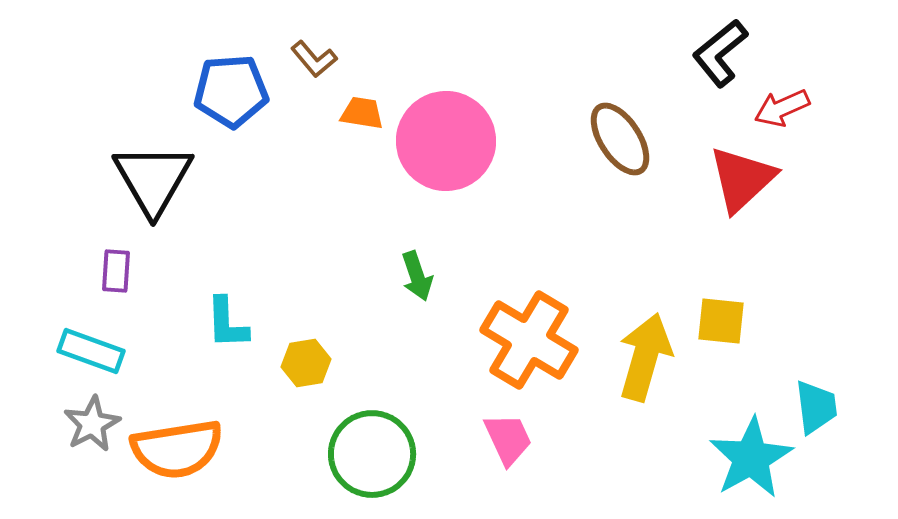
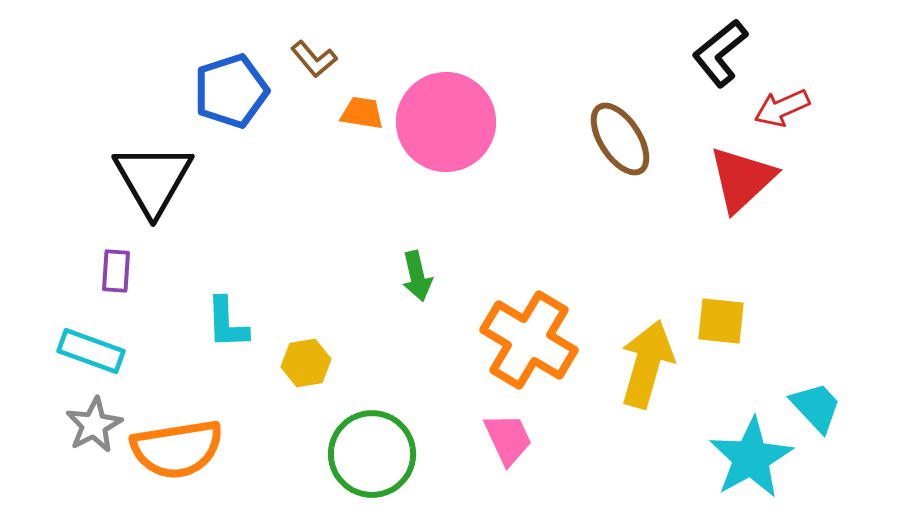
blue pentagon: rotated 14 degrees counterclockwise
pink circle: moved 19 px up
green arrow: rotated 6 degrees clockwise
yellow arrow: moved 2 px right, 7 px down
cyan trapezoid: rotated 36 degrees counterclockwise
gray star: moved 2 px right, 1 px down
